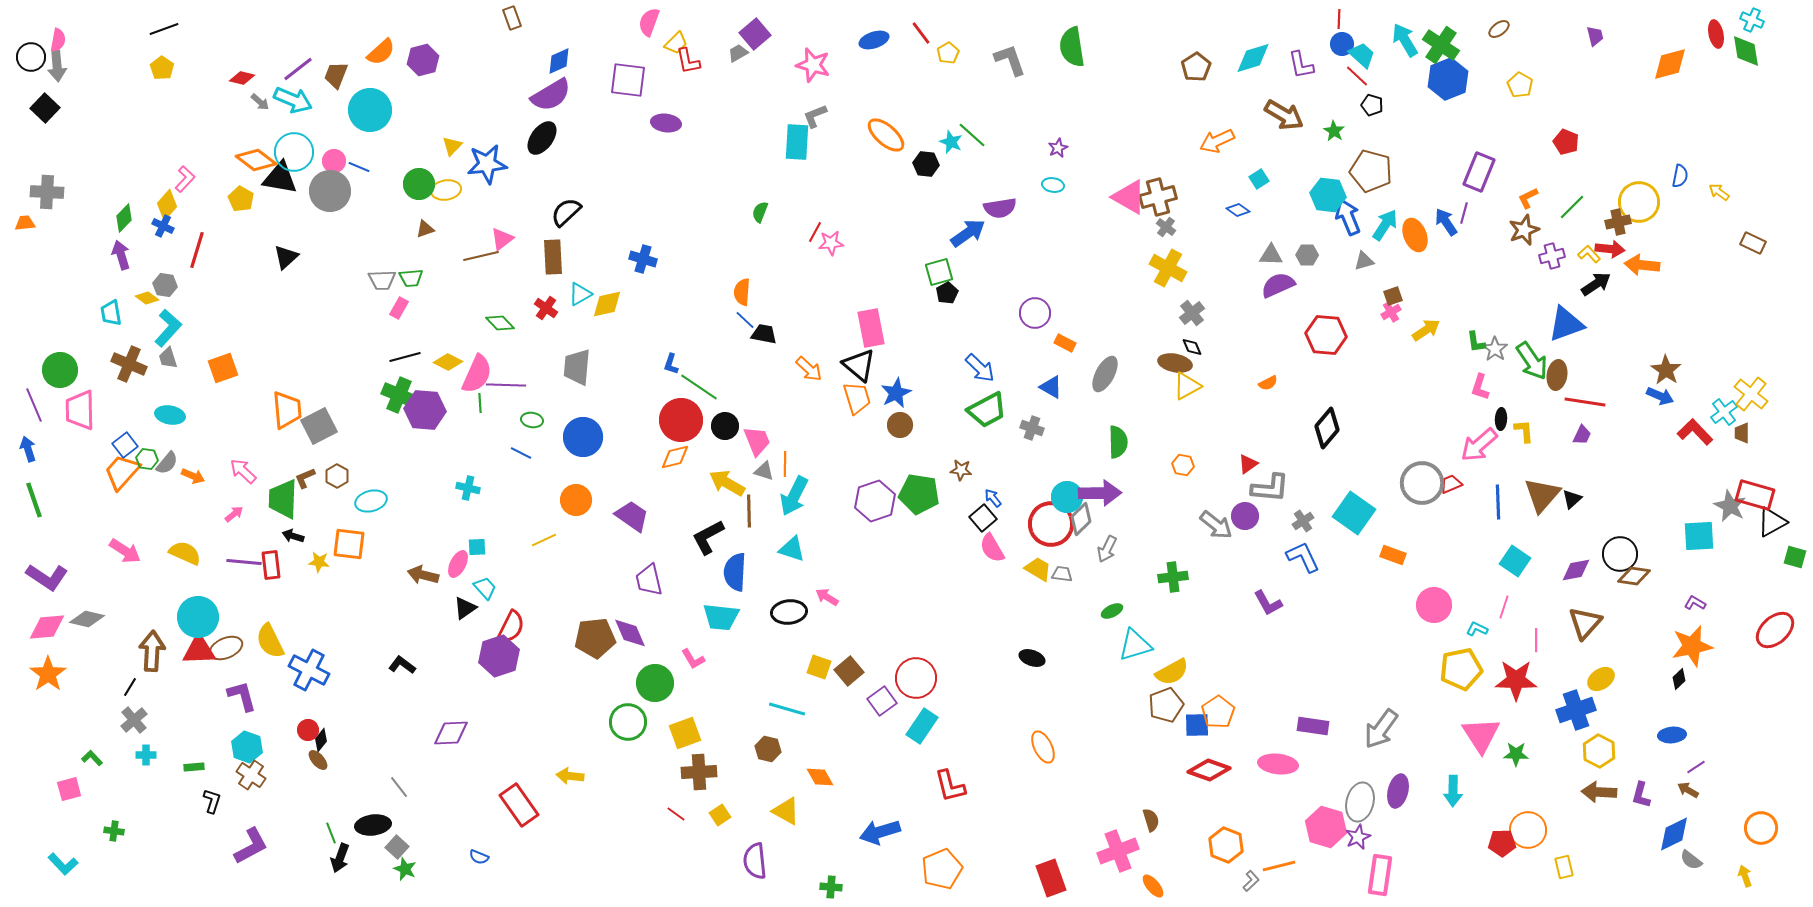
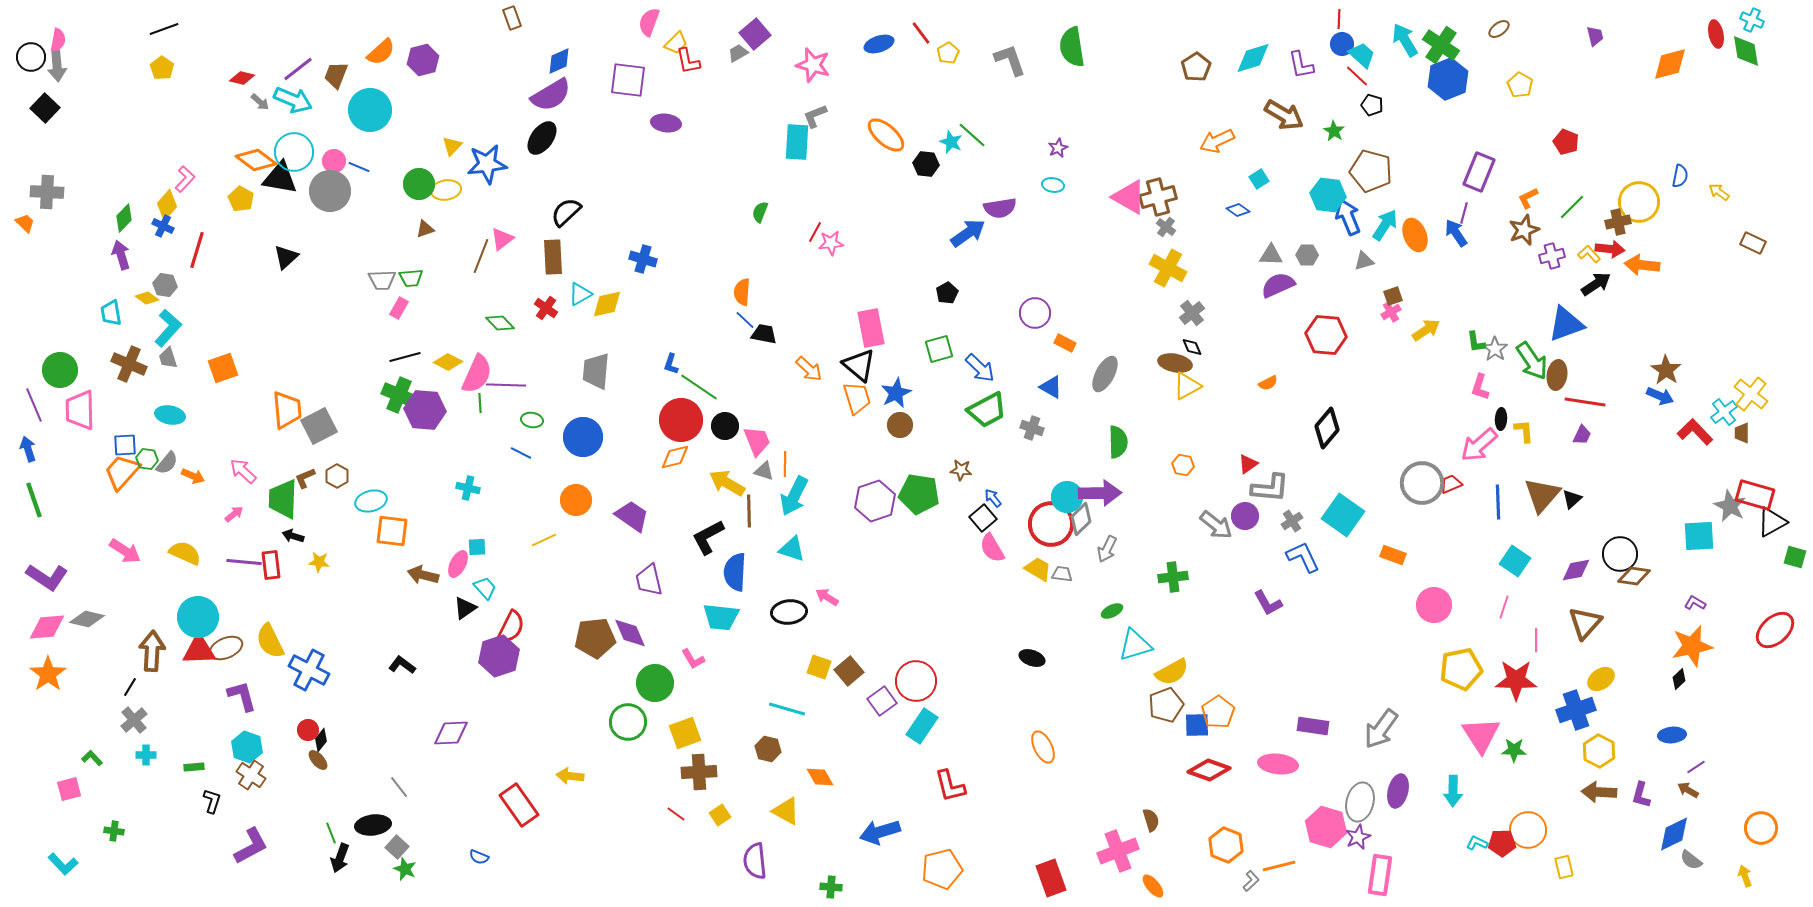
blue ellipse at (874, 40): moved 5 px right, 4 px down
blue arrow at (1446, 222): moved 10 px right, 11 px down
orange trapezoid at (25, 223): rotated 50 degrees clockwise
brown line at (481, 256): rotated 56 degrees counterclockwise
green square at (939, 272): moved 77 px down
gray trapezoid at (577, 367): moved 19 px right, 4 px down
blue square at (125, 445): rotated 35 degrees clockwise
cyan square at (1354, 513): moved 11 px left, 2 px down
gray cross at (1303, 521): moved 11 px left
orange square at (349, 544): moved 43 px right, 13 px up
cyan L-shape at (1477, 629): moved 214 px down
red circle at (916, 678): moved 3 px down
green star at (1516, 754): moved 2 px left, 4 px up
orange pentagon at (942, 869): rotated 9 degrees clockwise
